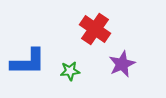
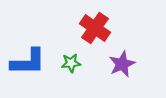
red cross: moved 1 px up
green star: moved 1 px right, 8 px up
